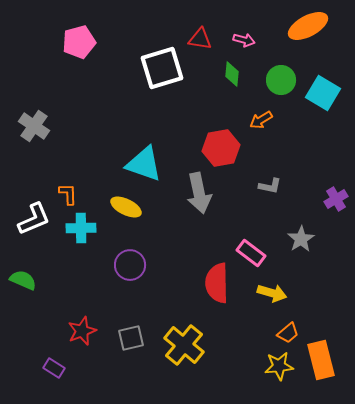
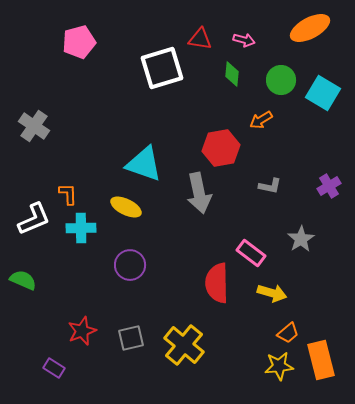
orange ellipse: moved 2 px right, 2 px down
purple cross: moved 7 px left, 13 px up
